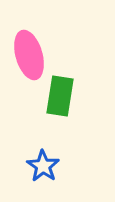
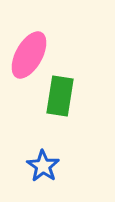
pink ellipse: rotated 45 degrees clockwise
